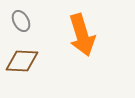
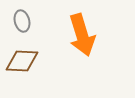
gray ellipse: moved 1 px right; rotated 15 degrees clockwise
